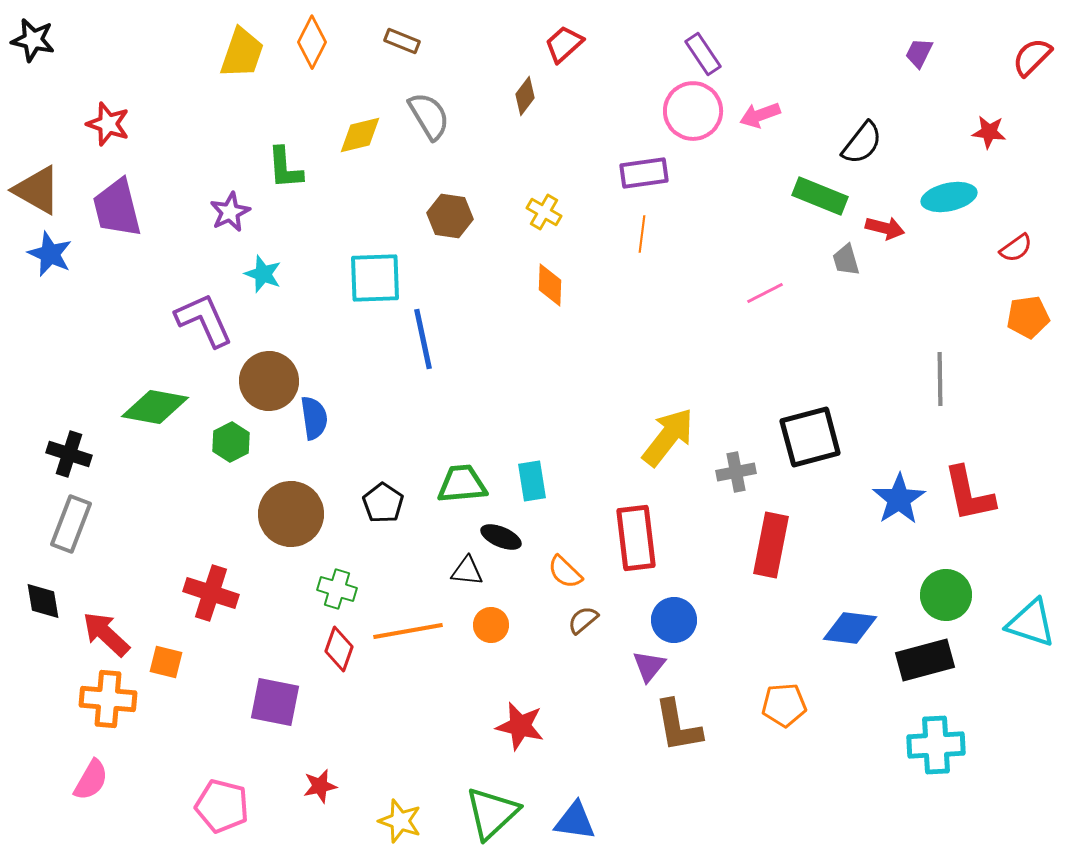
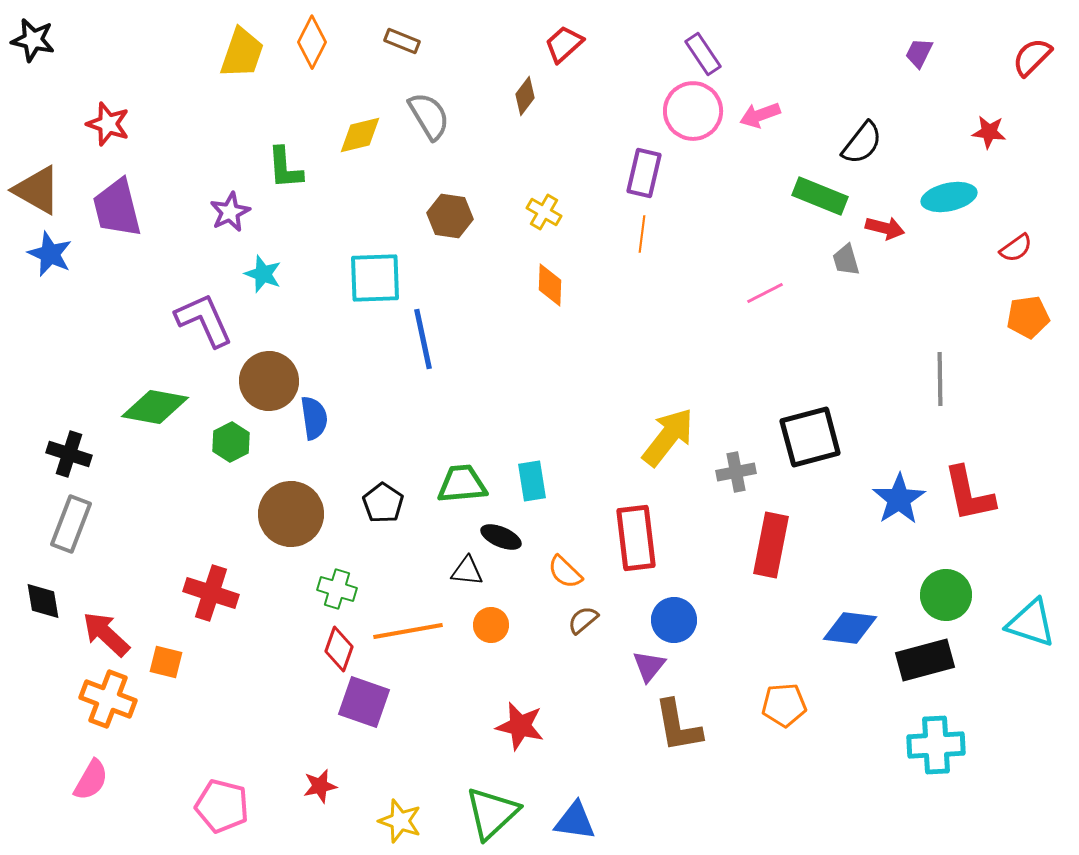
purple rectangle at (644, 173): rotated 69 degrees counterclockwise
orange cross at (108, 699): rotated 16 degrees clockwise
purple square at (275, 702): moved 89 px right; rotated 8 degrees clockwise
